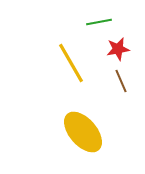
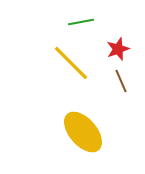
green line: moved 18 px left
red star: rotated 10 degrees counterclockwise
yellow line: rotated 15 degrees counterclockwise
